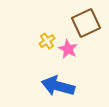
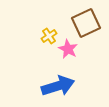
yellow cross: moved 2 px right, 5 px up
blue arrow: rotated 148 degrees clockwise
